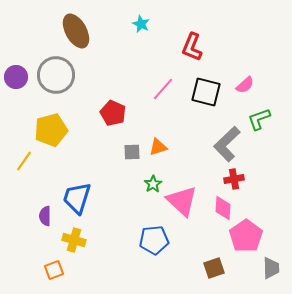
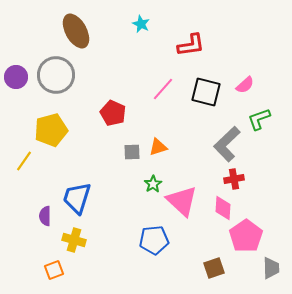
red L-shape: moved 1 px left, 2 px up; rotated 120 degrees counterclockwise
